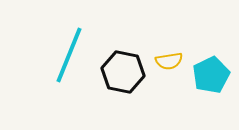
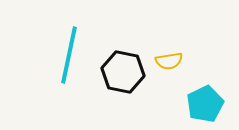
cyan line: rotated 10 degrees counterclockwise
cyan pentagon: moved 6 px left, 29 px down
